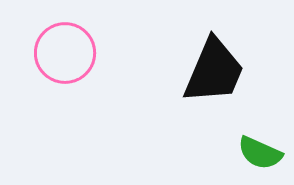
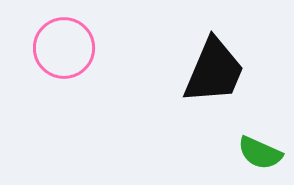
pink circle: moved 1 px left, 5 px up
